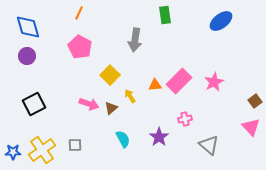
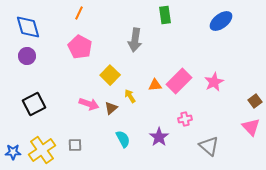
gray triangle: moved 1 px down
